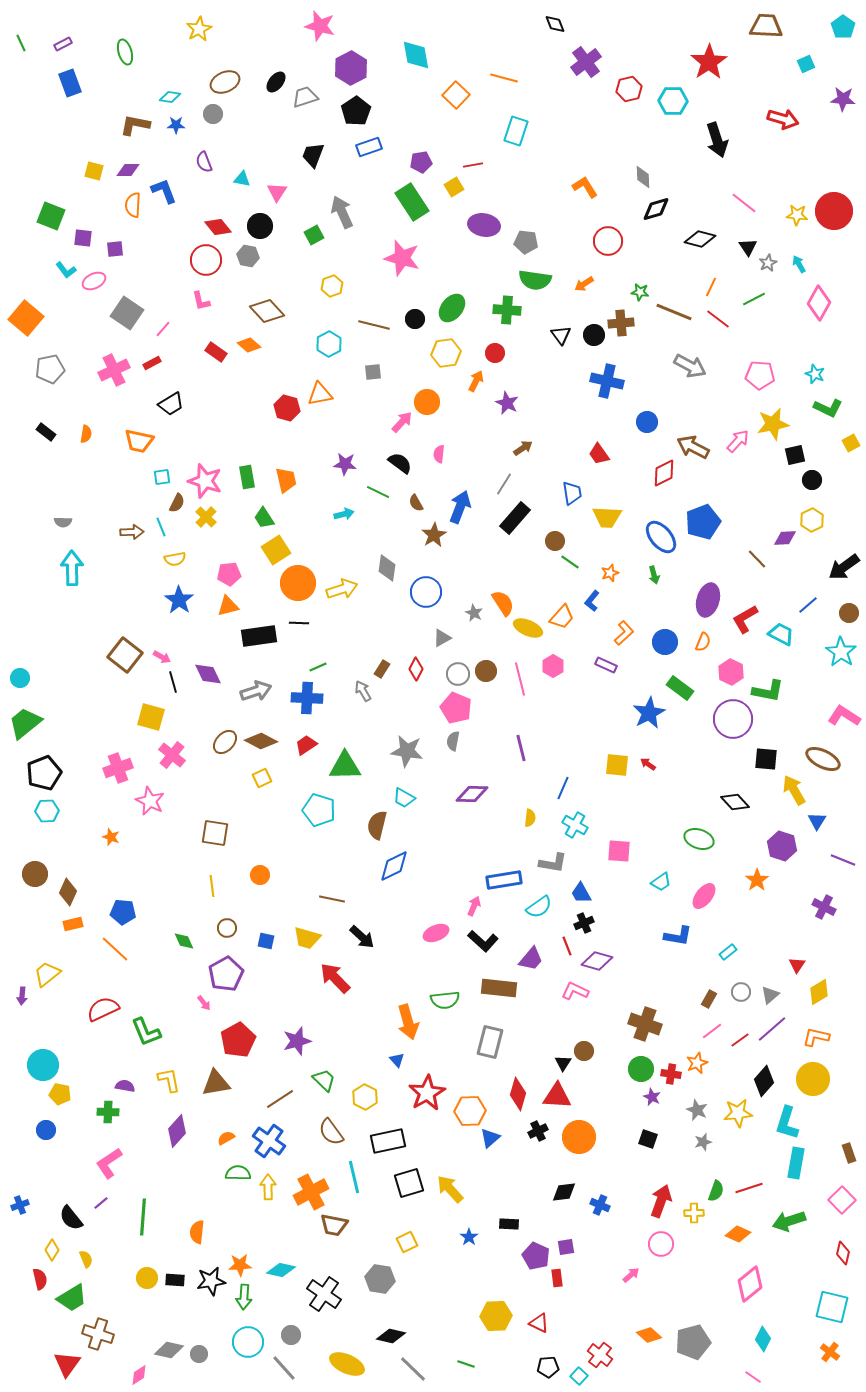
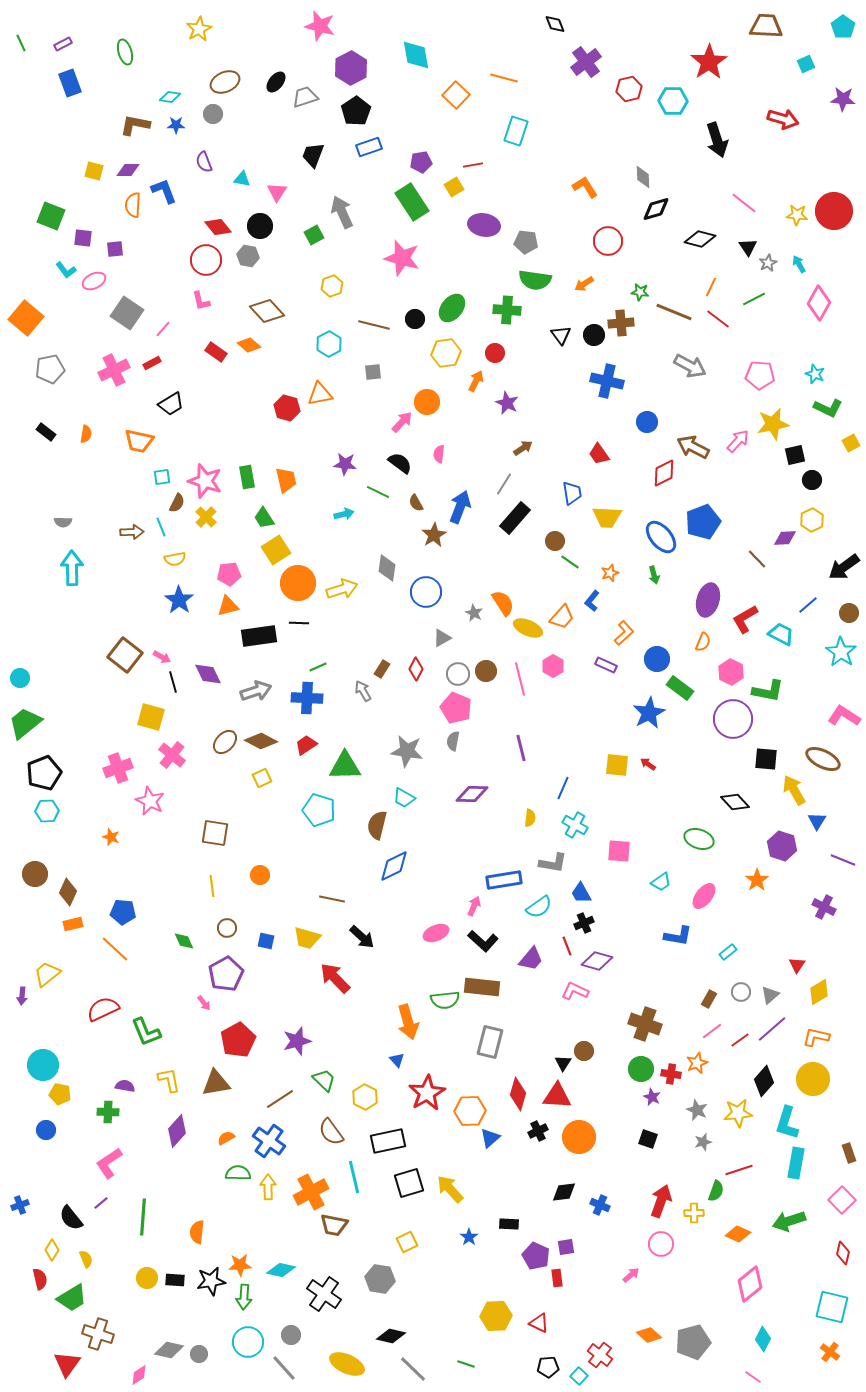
blue circle at (665, 642): moved 8 px left, 17 px down
brown rectangle at (499, 988): moved 17 px left, 1 px up
red line at (749, 1188): moved 10 px left, 18 px up
